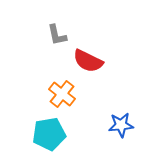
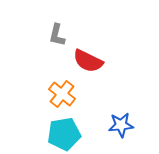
gray L-shape: rotated 25 degrees clockwise
cyan pentagon: moved 15 px right
